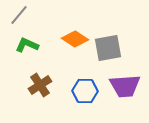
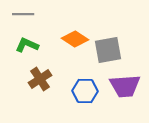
gray line: moved 4 px right, 1 px up; rotated 50 degrees clockwise
gray square: moved 2 px down
brown cross: moved 6 px up
